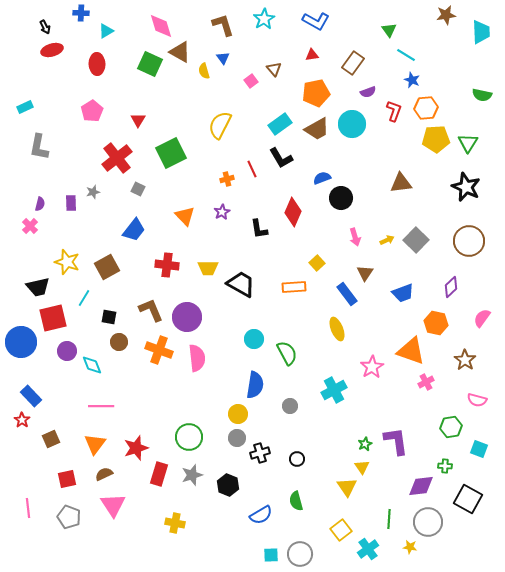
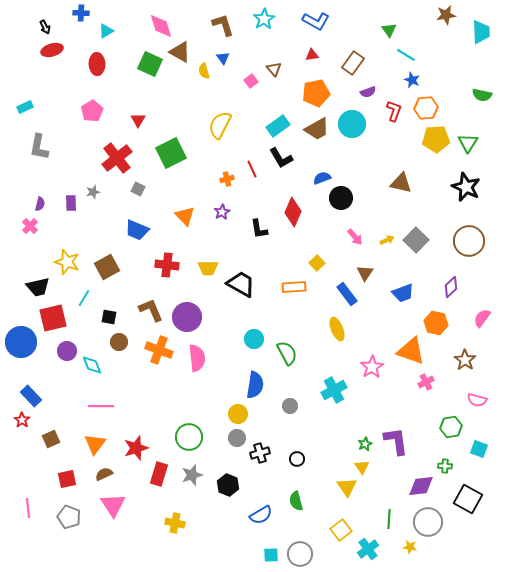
cyan rectangle at (280, 124): moved 2 px left, 2 px down
brown triangle at (401, 183): rotated 20 degrees clockwise
blue trapezoid at (134, 230): moved 3 px right; rotated 75 degrees clockwise
pink arrow at (355, 237): rotated 24 degrees counterclockwise
